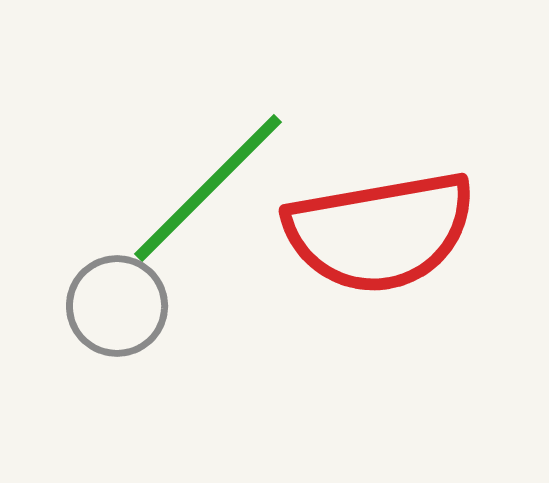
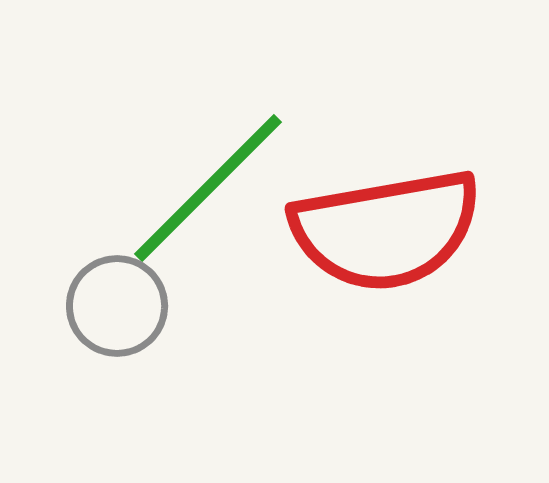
red semicircle: moved 6 px right, 2 px up
